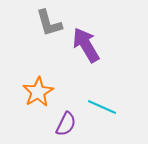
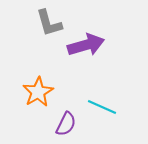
purple arrow: rotated 105 degrees clockwise
